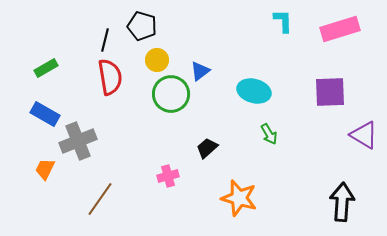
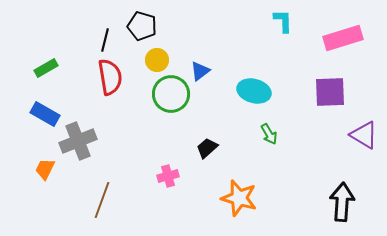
pink rectangle: moved 3 px right, 9 px down
brown line: moved 2 px right, 1 px down; rotated 15 degrees counterclockwise
